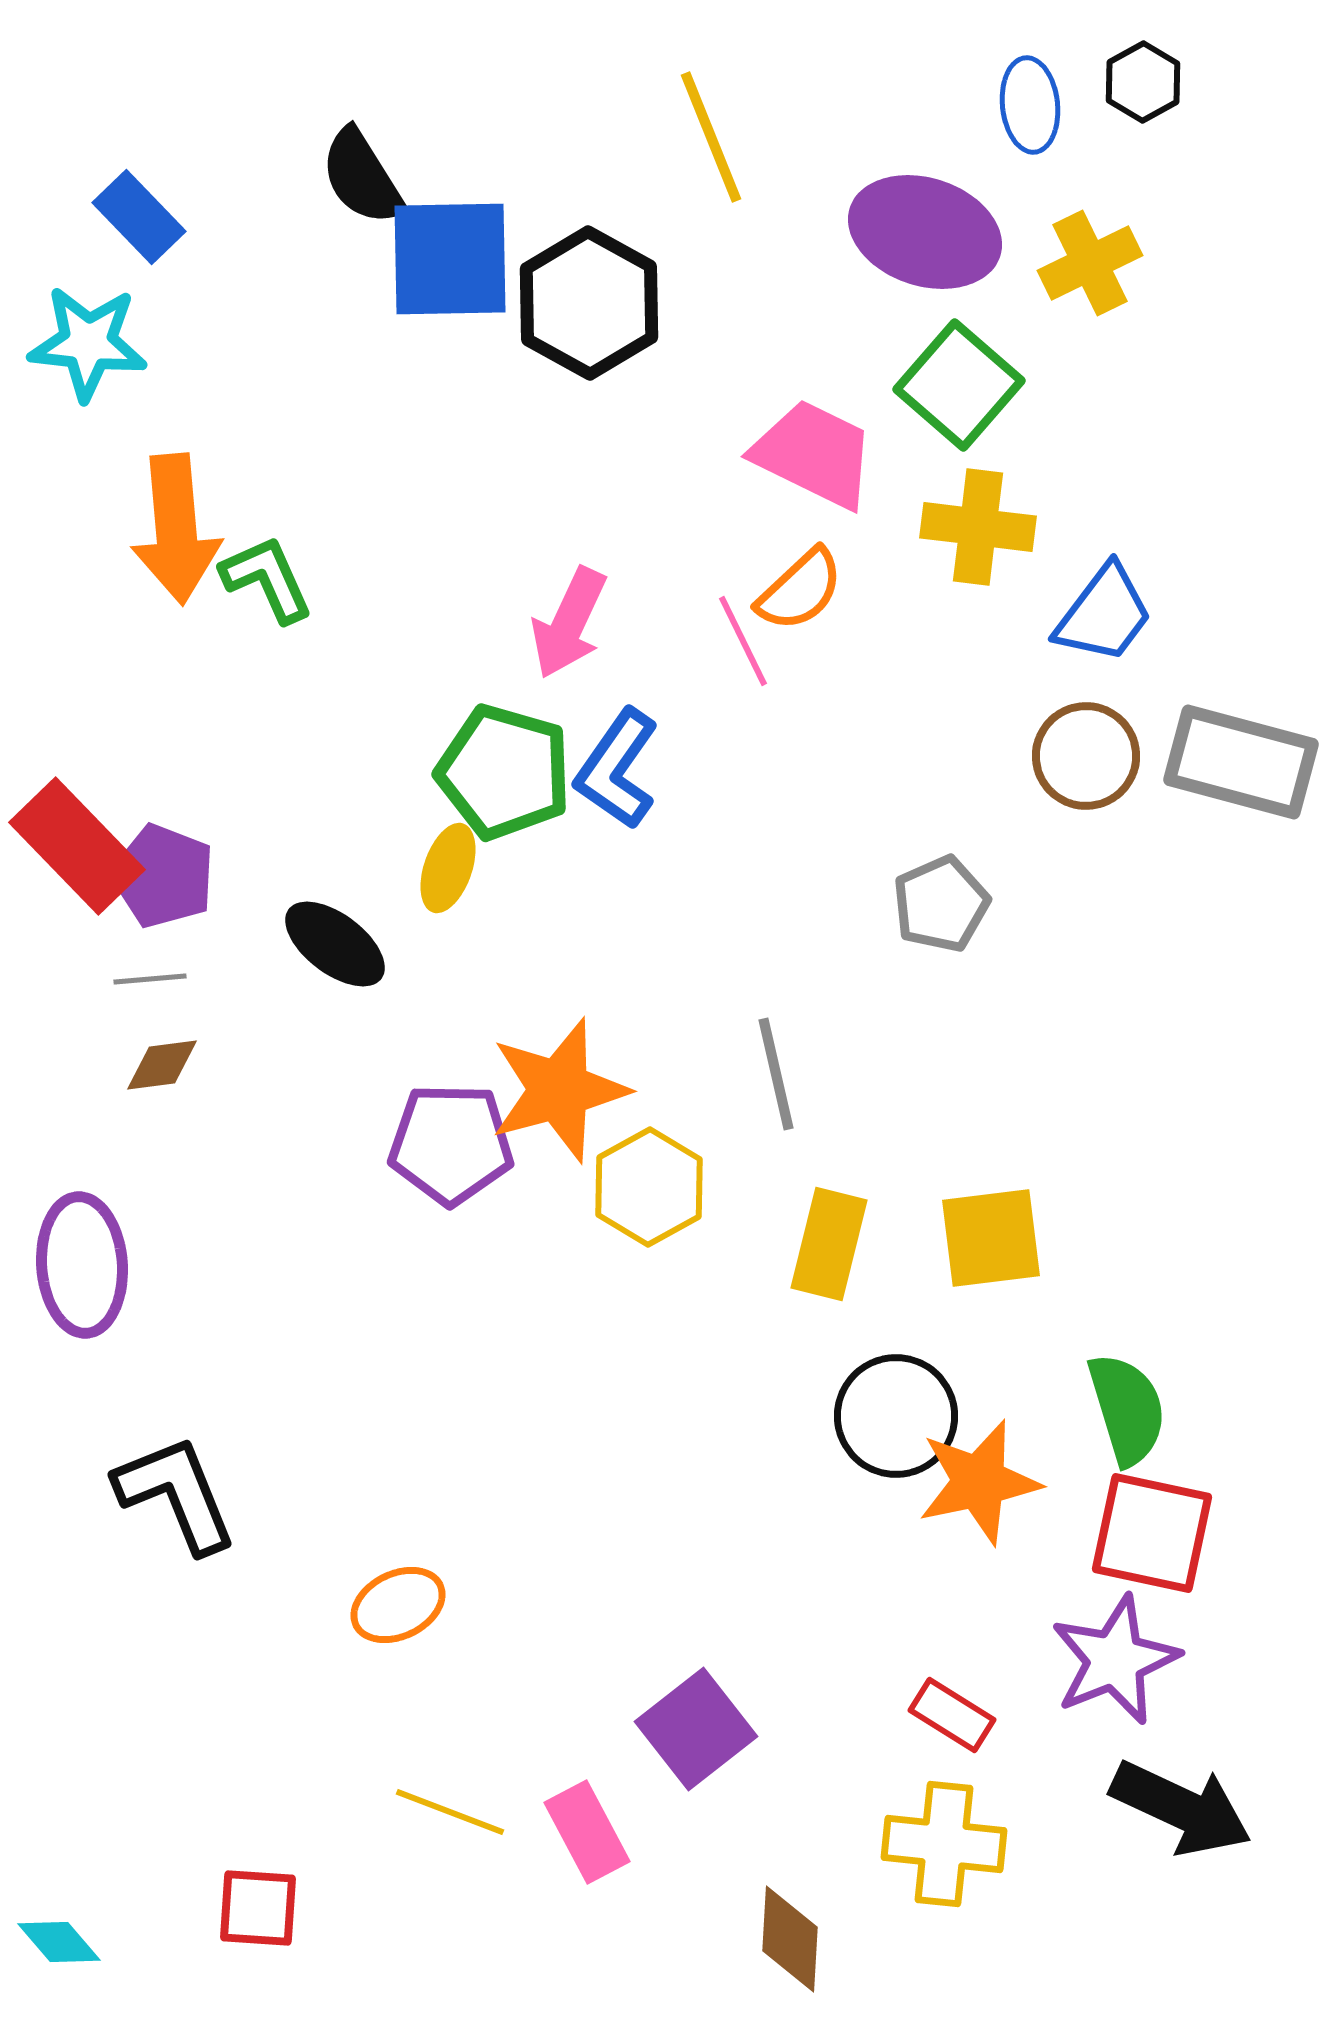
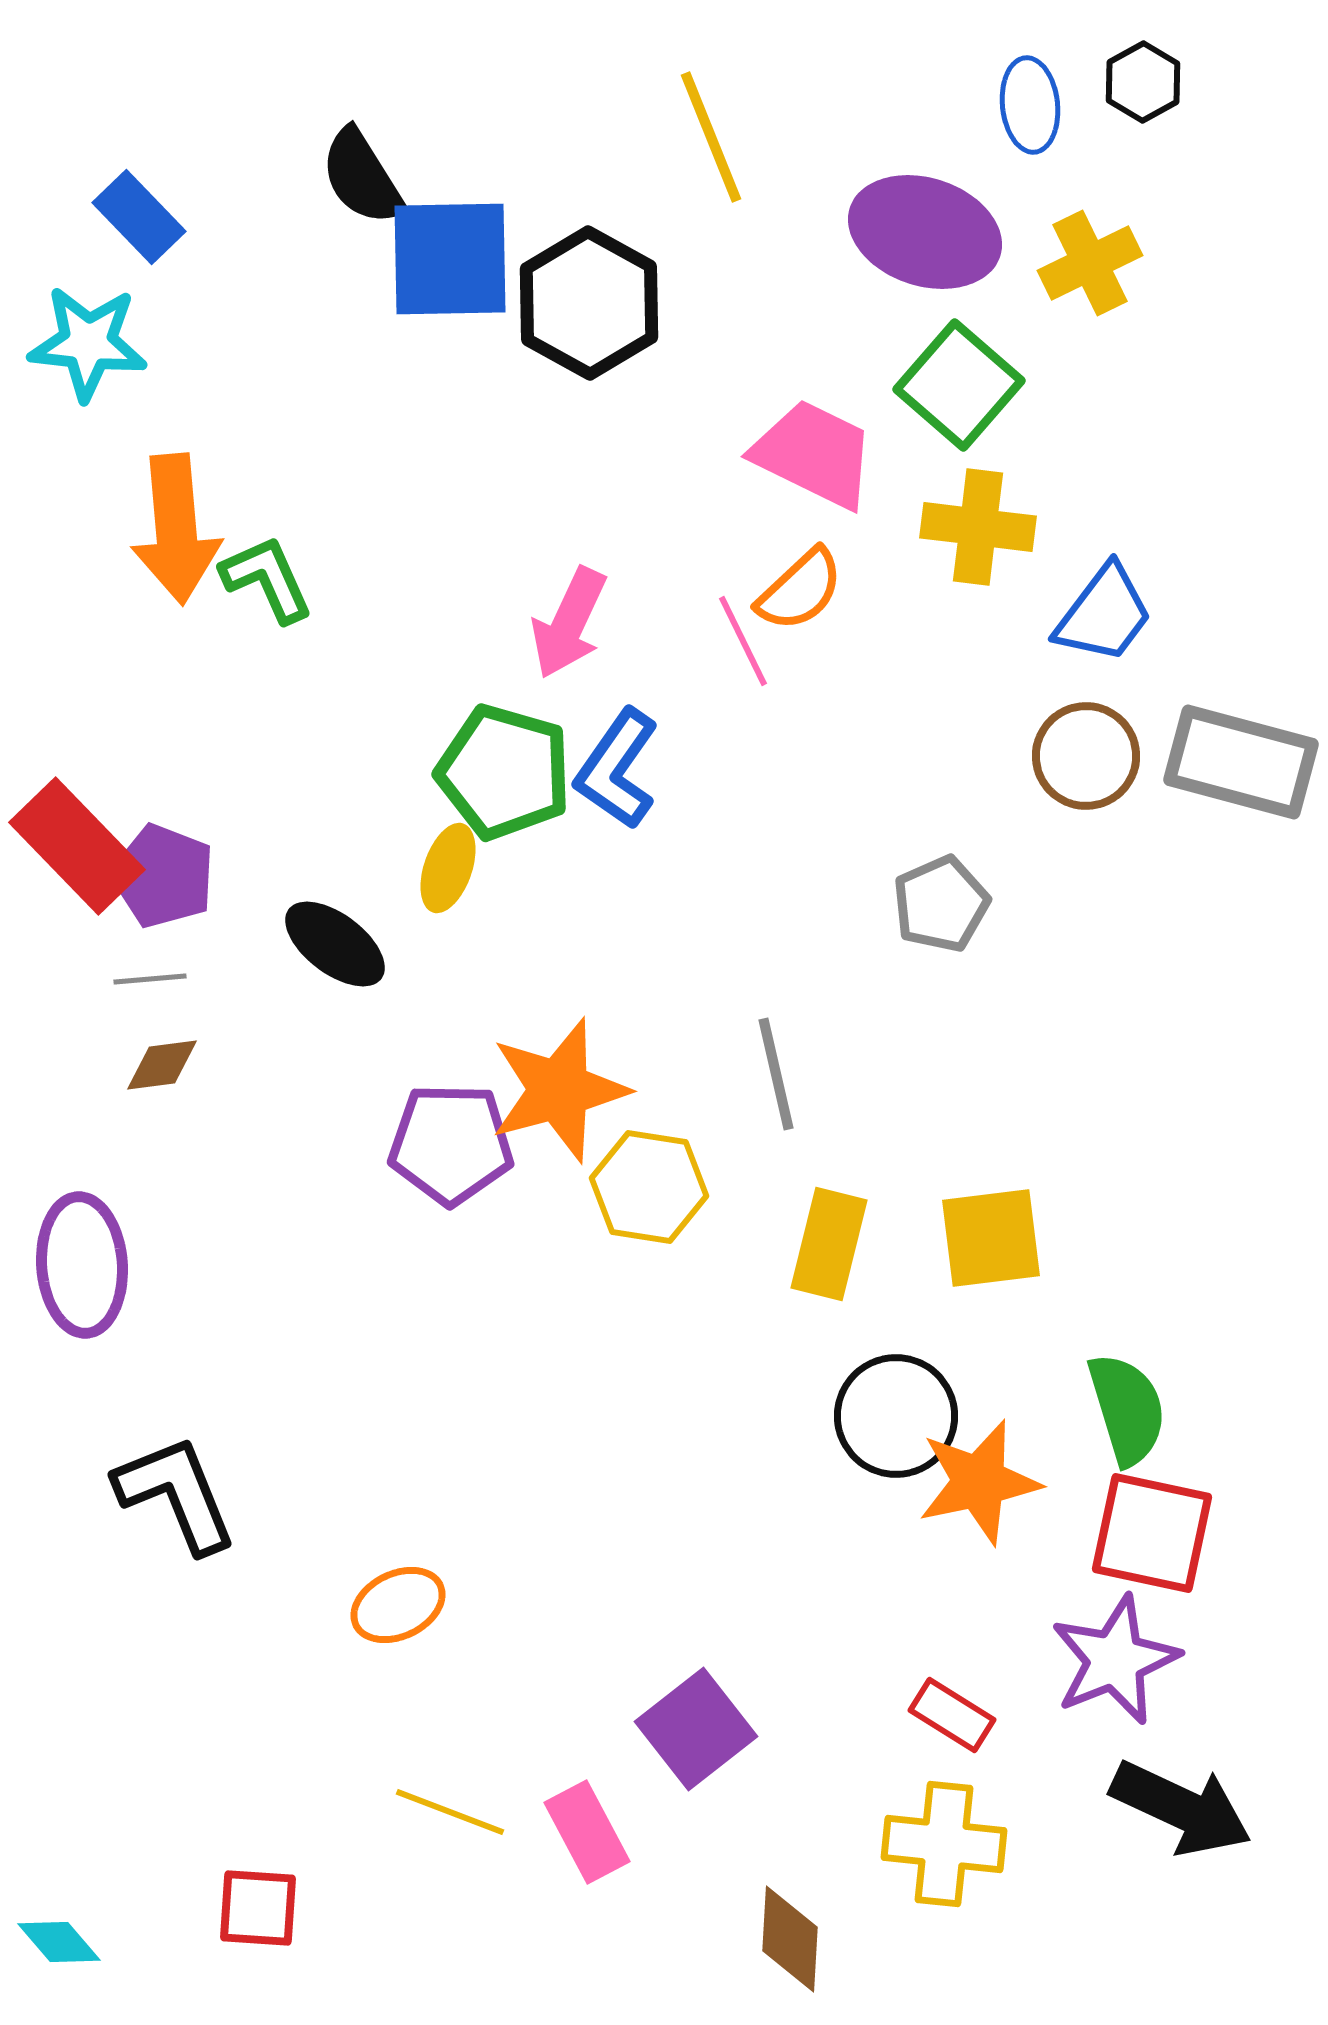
yellow hexagon at (649, 1187): rotated 22 degrees counterclockwise
